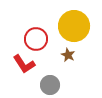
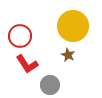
yellow circle: moved 1 px left
red circle: moved 16 px left, 3 px up
red L-shape: moved 3 px right
